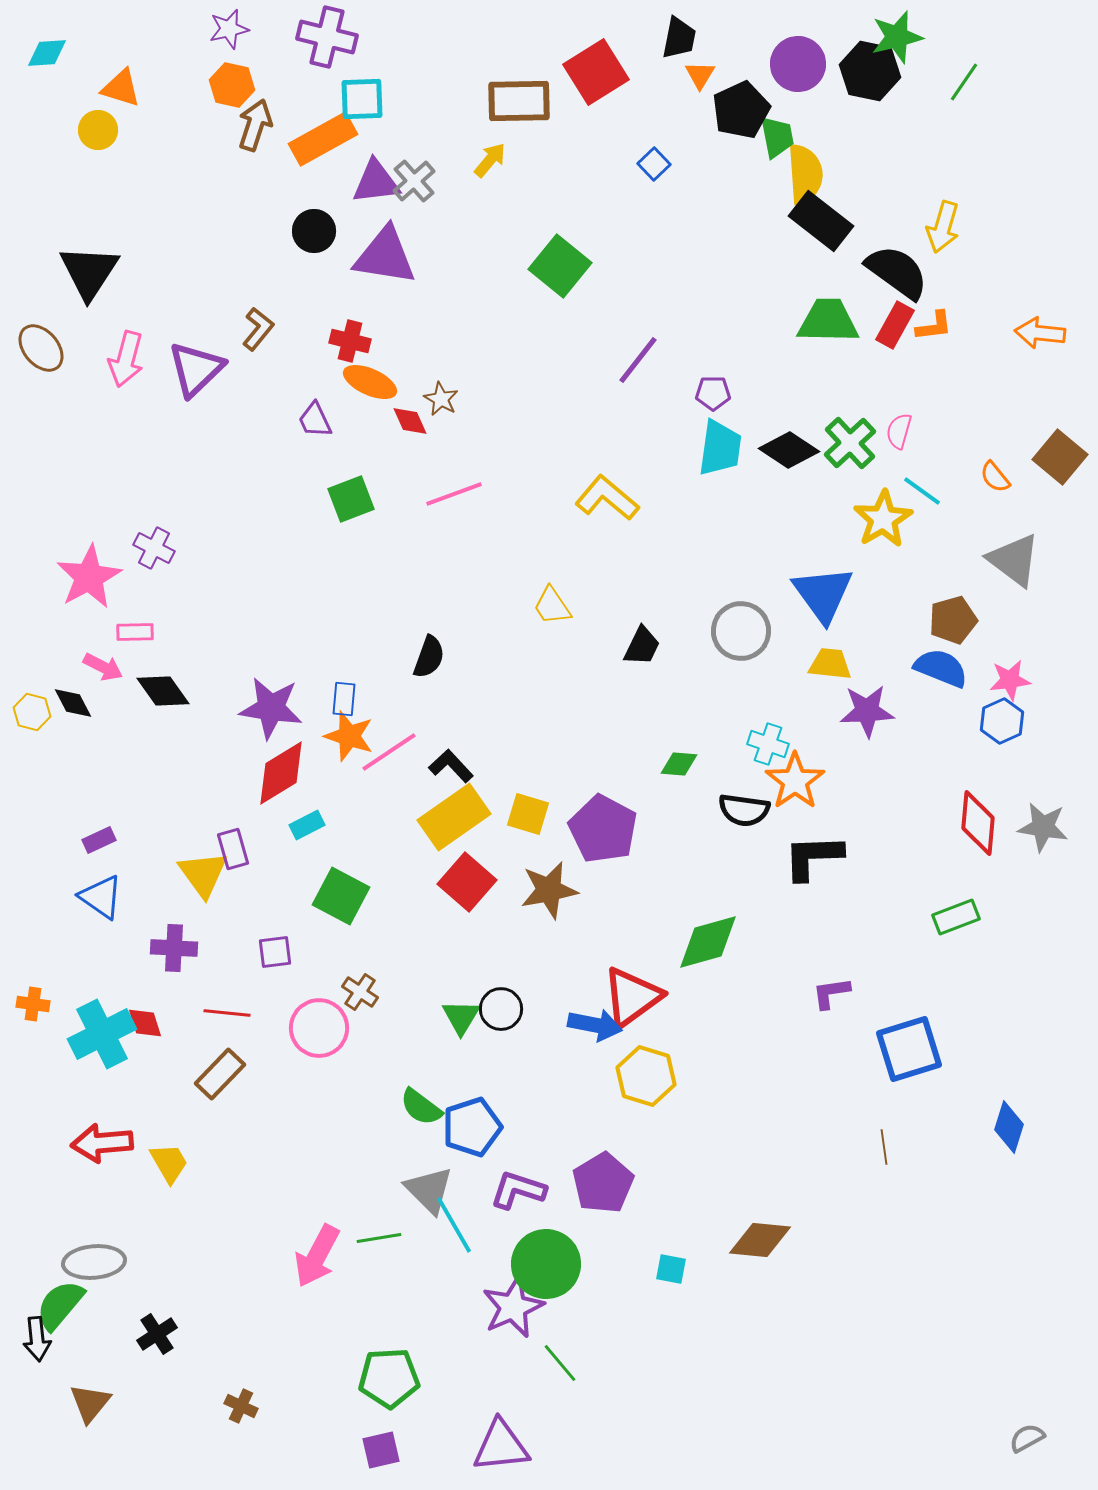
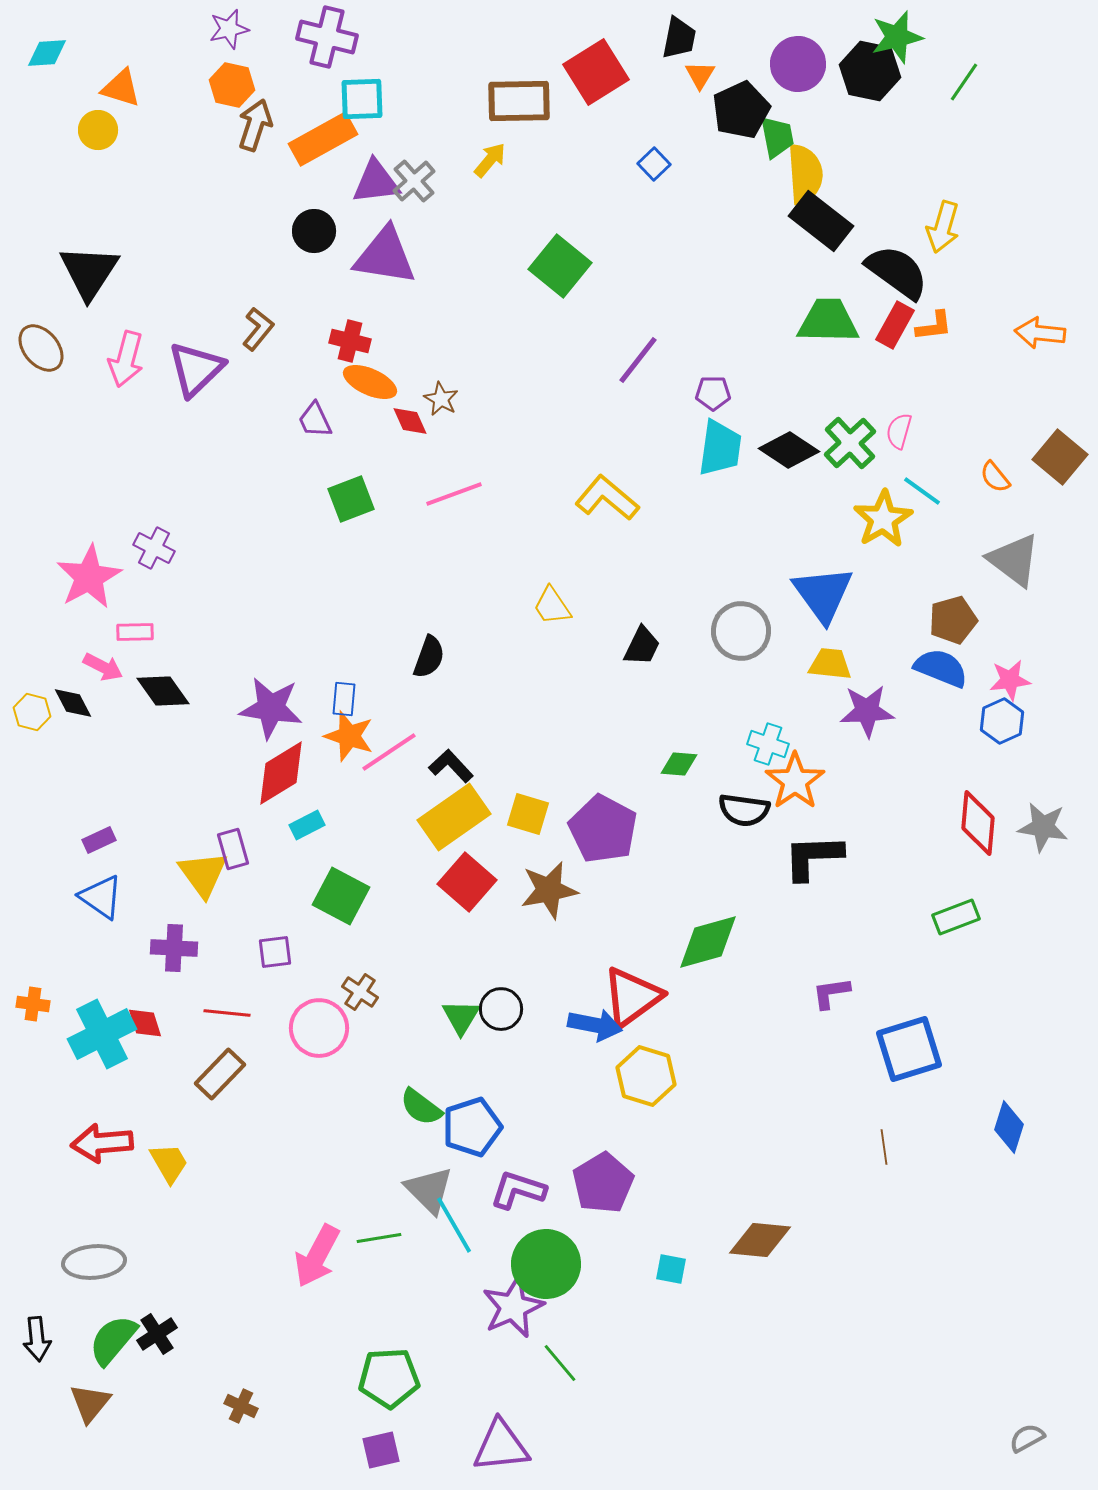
green semicircle at (60, 1305): moved 53 px right, 35 px down
